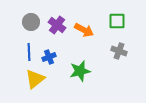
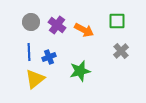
gray cross: moved 2 px right; rotated 28 degrees clockwise
